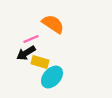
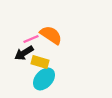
orange semicircle: moved 2 px left, 11 px down
black arrow: moved 2 px left
cyan ellipse: moved 8 px left, 2 px down
